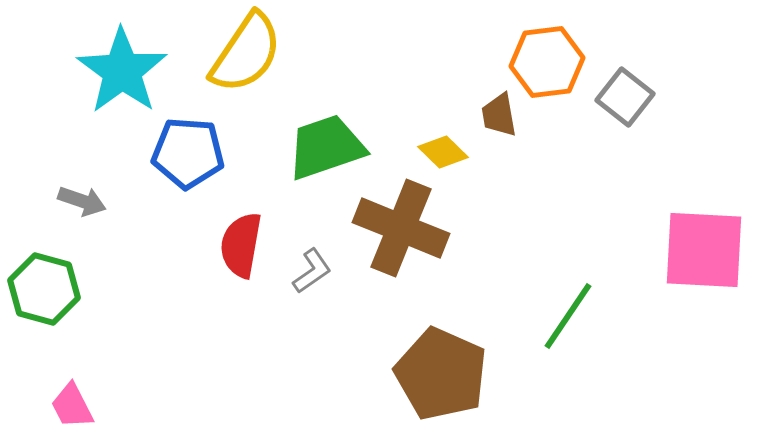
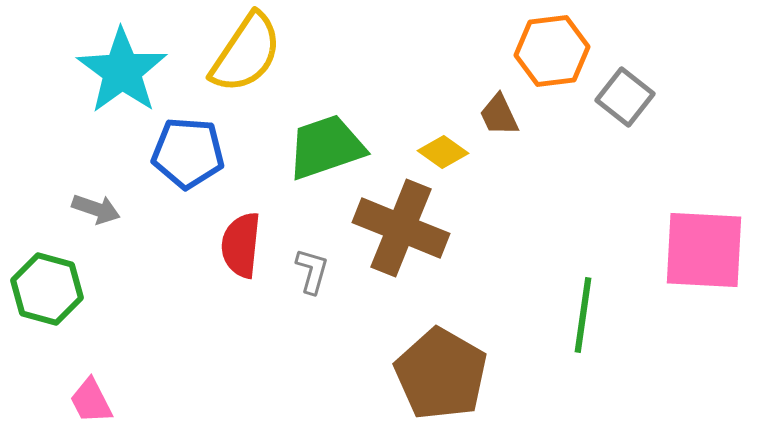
orange hexagon: moved 5 px right, 11 px up
brown trapezoid: rotated 15 degrees counterclockwise
yellow diamond: rotated 9 degrees counterclockwise
gray arrow: moved 14 px right, 8 px down
red semicircle: rotated 4 degrees counterclockwise
gray L-shape: rotated 39 degrees counterclockwise
green hexagon: moved 3 px right
green line: moved 15 px right, 1 px up; rotated 26 degrees counterclockwise
brown pentagon: rotated 6 degrees clockwise
pink trapezoid: moved 19 px right, 5 px up
